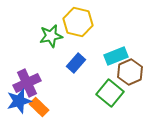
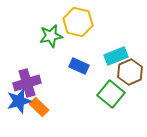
blue rectangle: moved 3 px right, 3 px down; rotated 72 degrees clockwise
purple cross: rotated 8 degrees clockwise
green square: moved 1 px right, 1 px down
